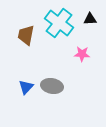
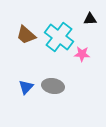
cyan cross: moved 14 px down
brown trapezoid: rotated 60 degrees counterclockwise
gray ellipse: moved 1 px right
